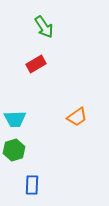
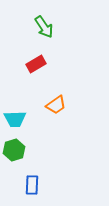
orange trapezoid: moved 21 px left, 12 px up
